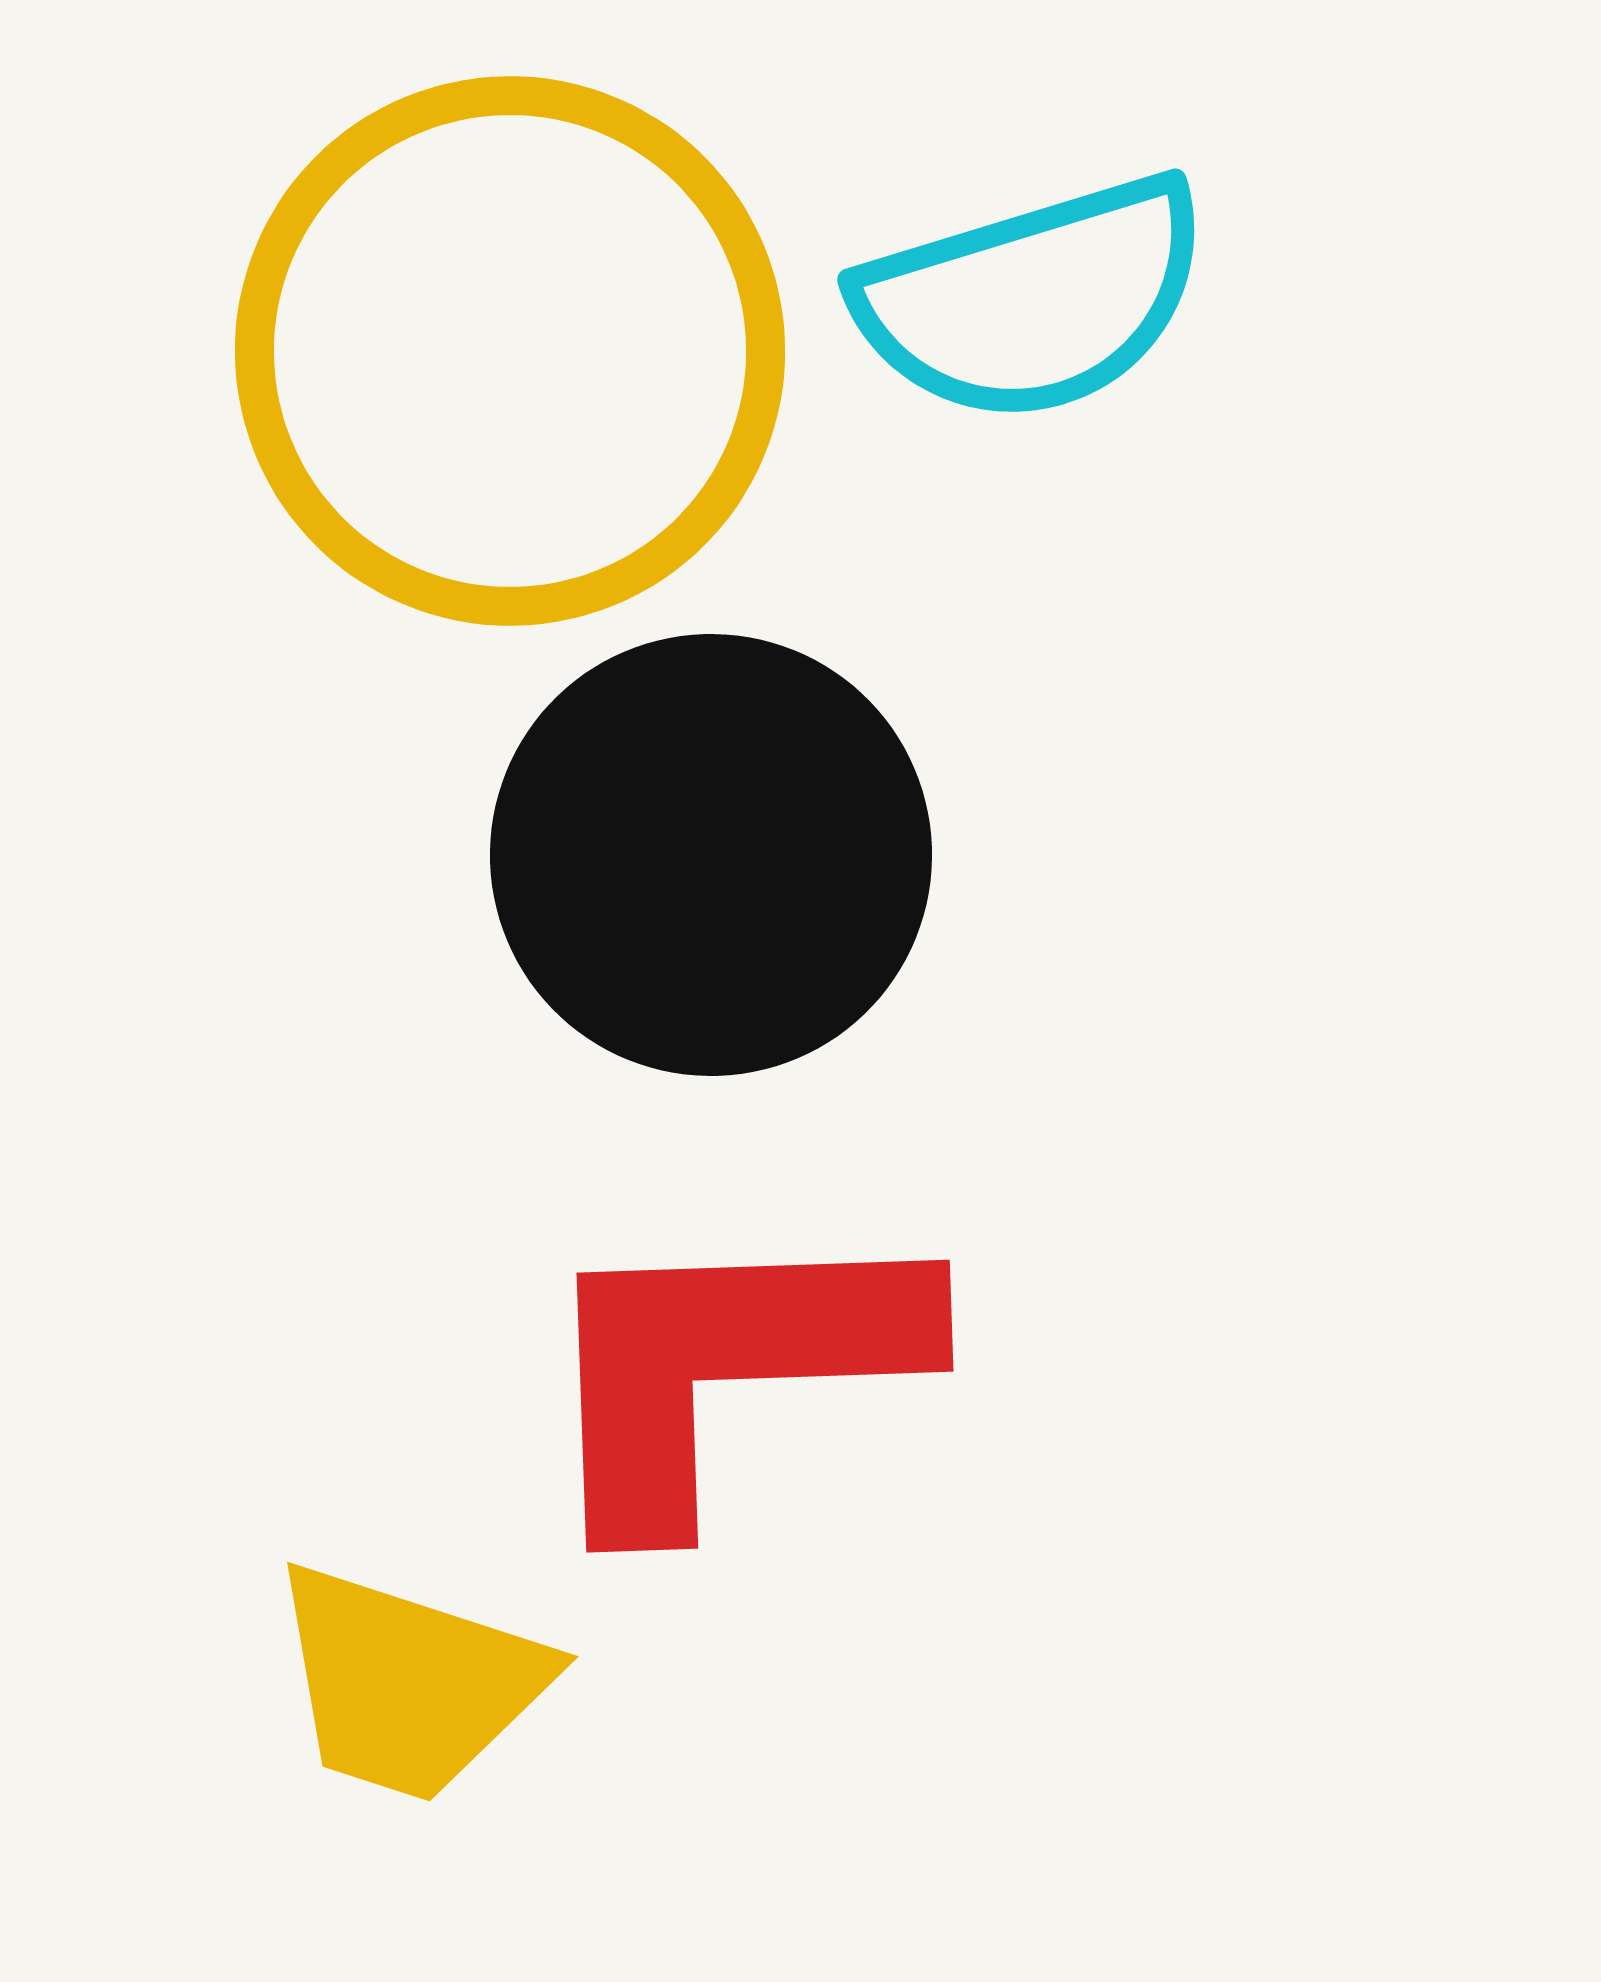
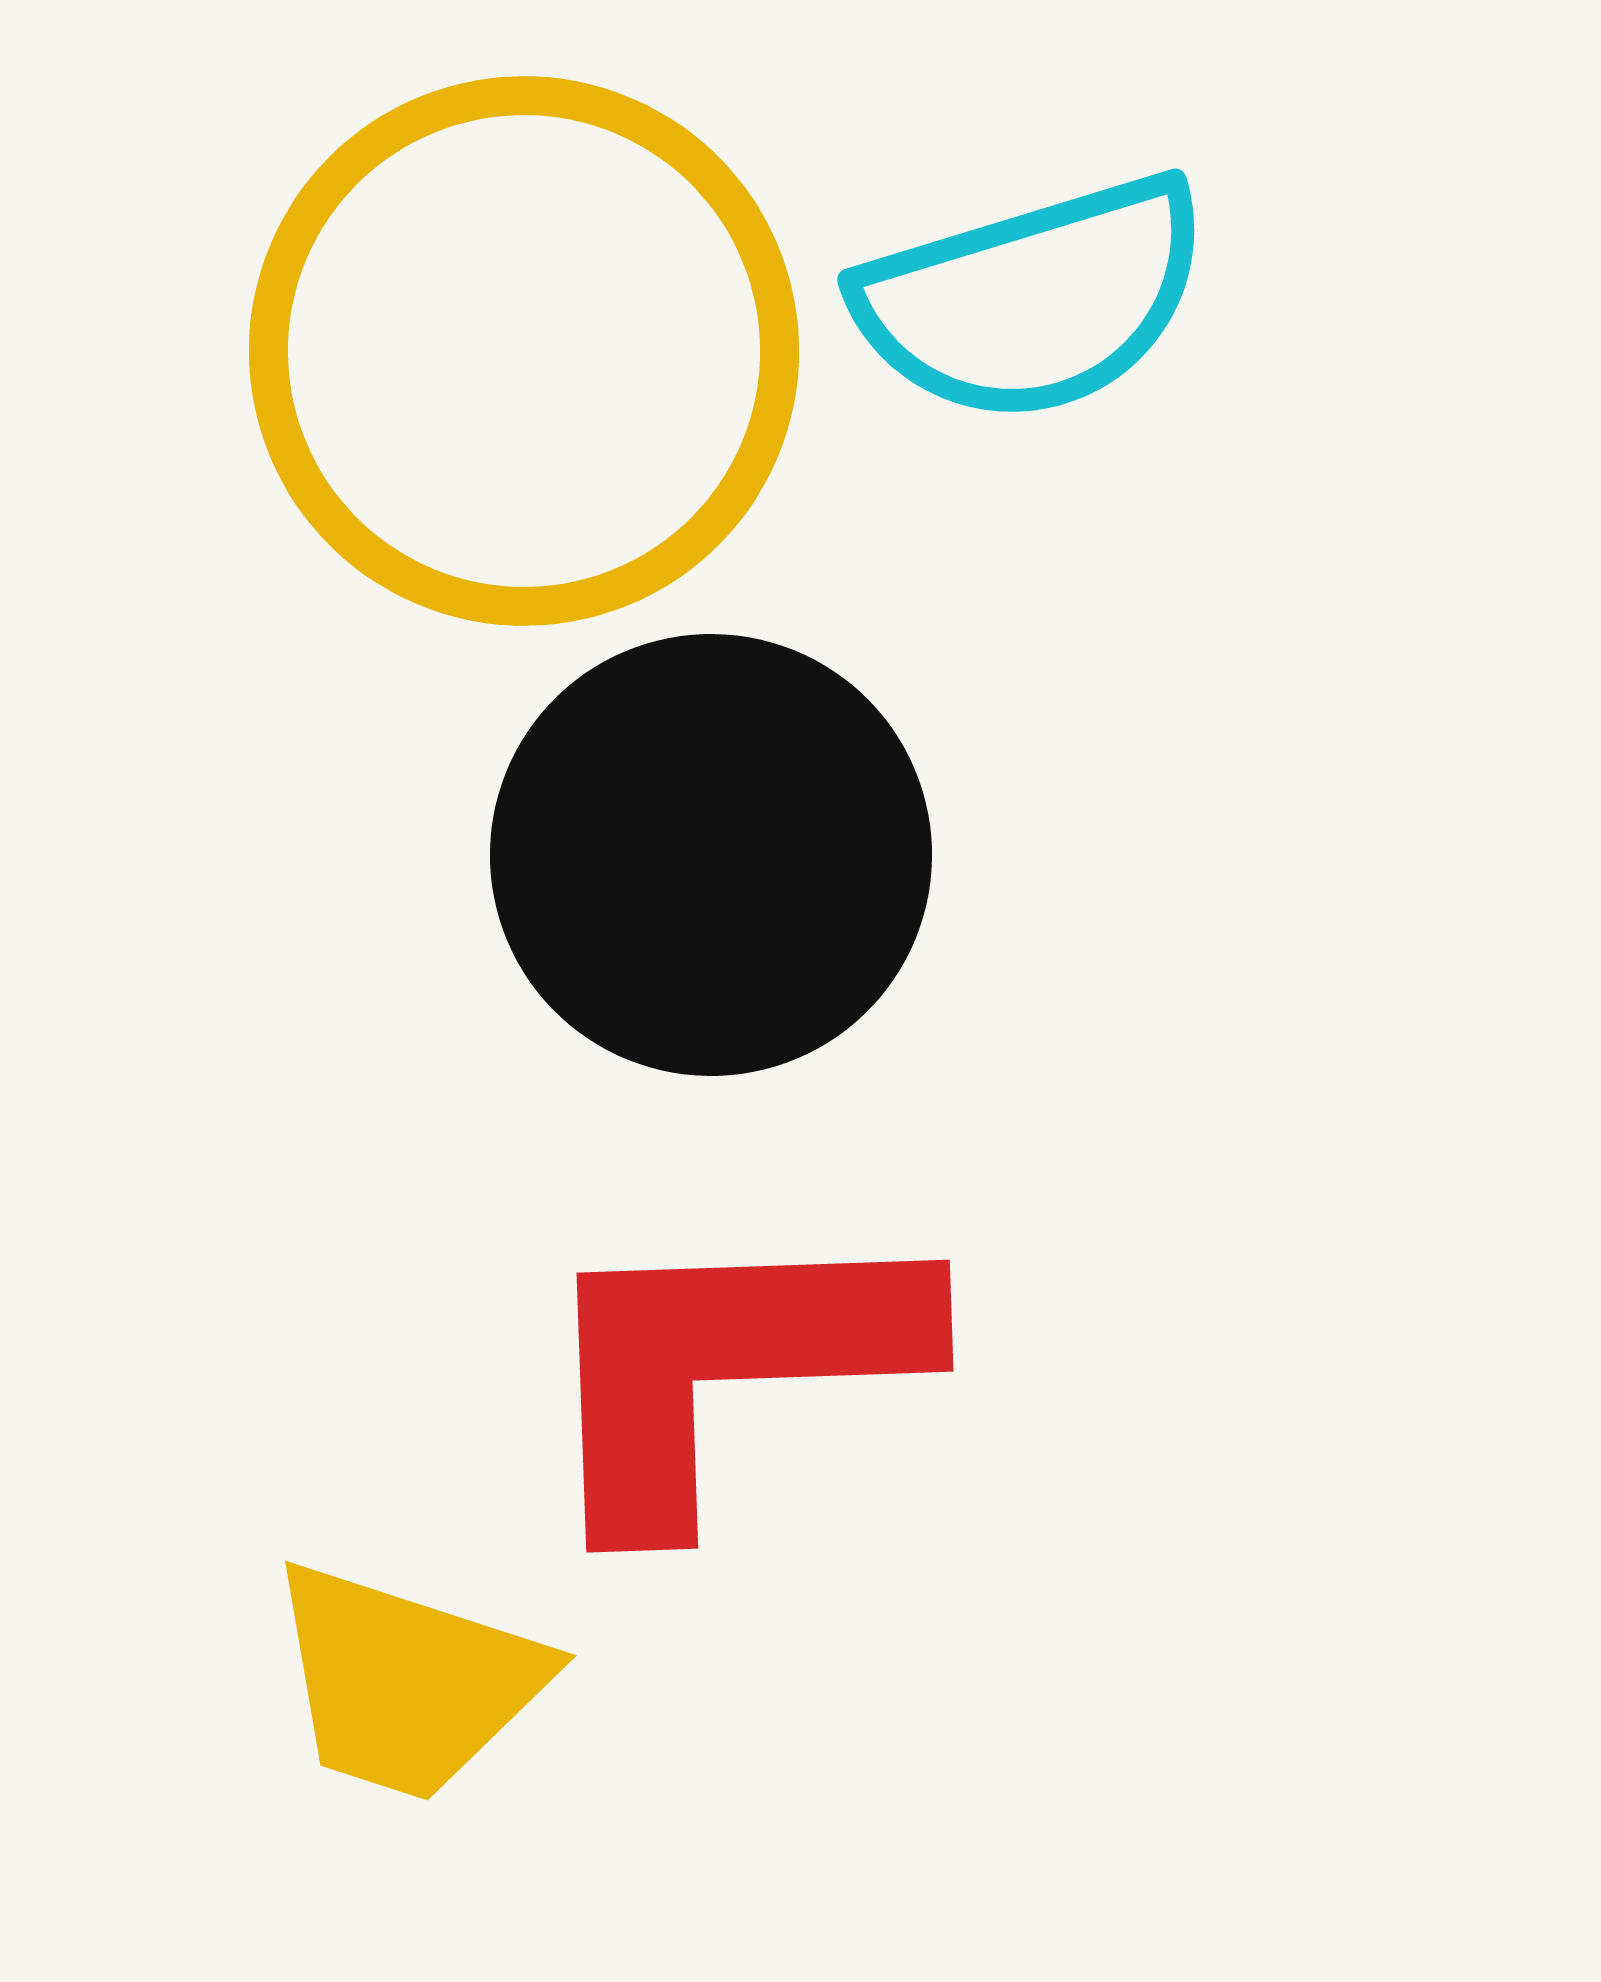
yellow circle: moved 14 px right
yellow trapezoid: moved 2 px left, 1 px up
